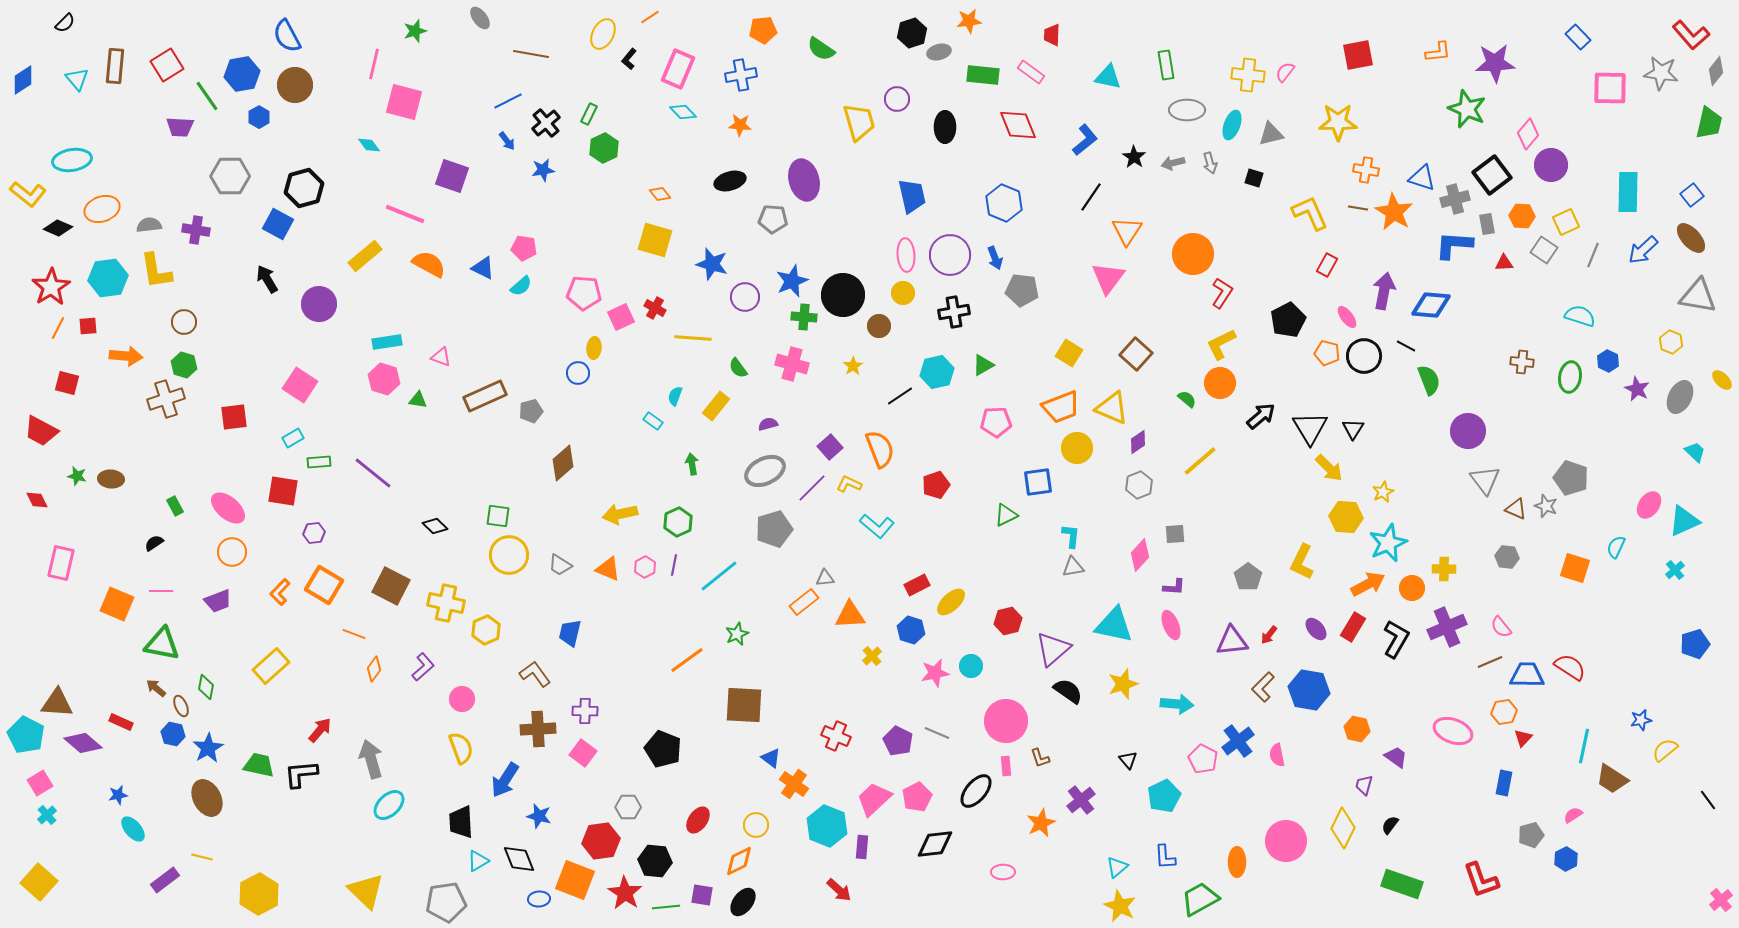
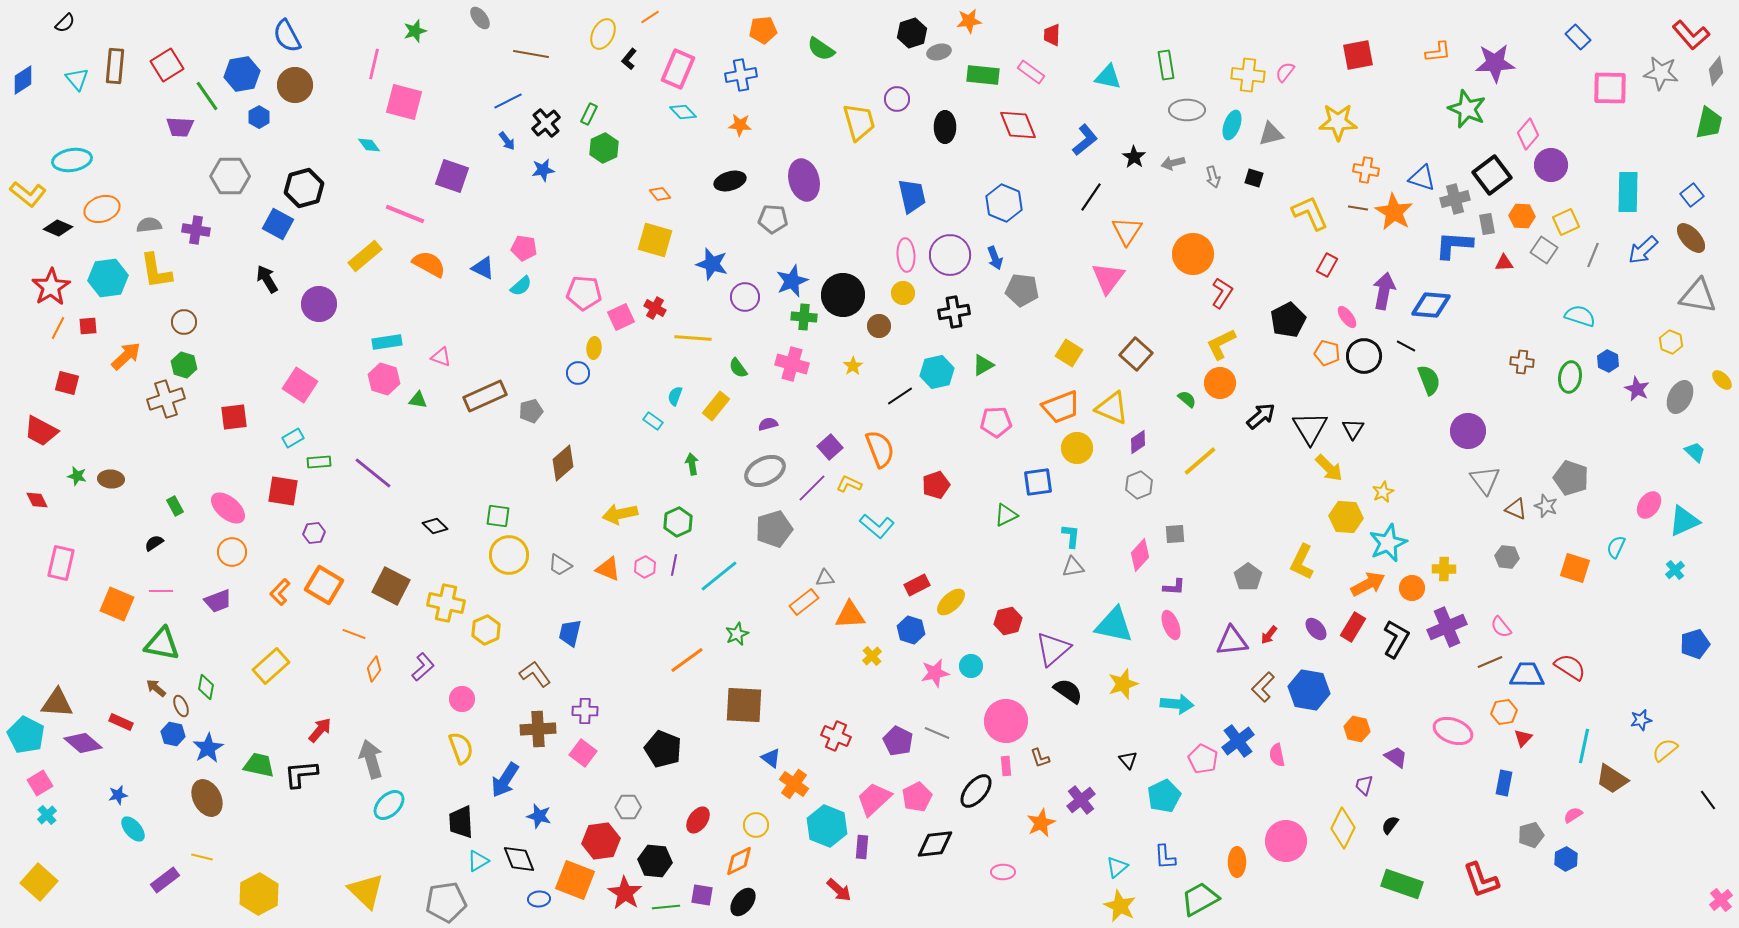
gray arrow at (1210, 163): moved 3 px right, 14 px down
orange arrow at (126, 356): rotated 48 degrees counterclockwise
